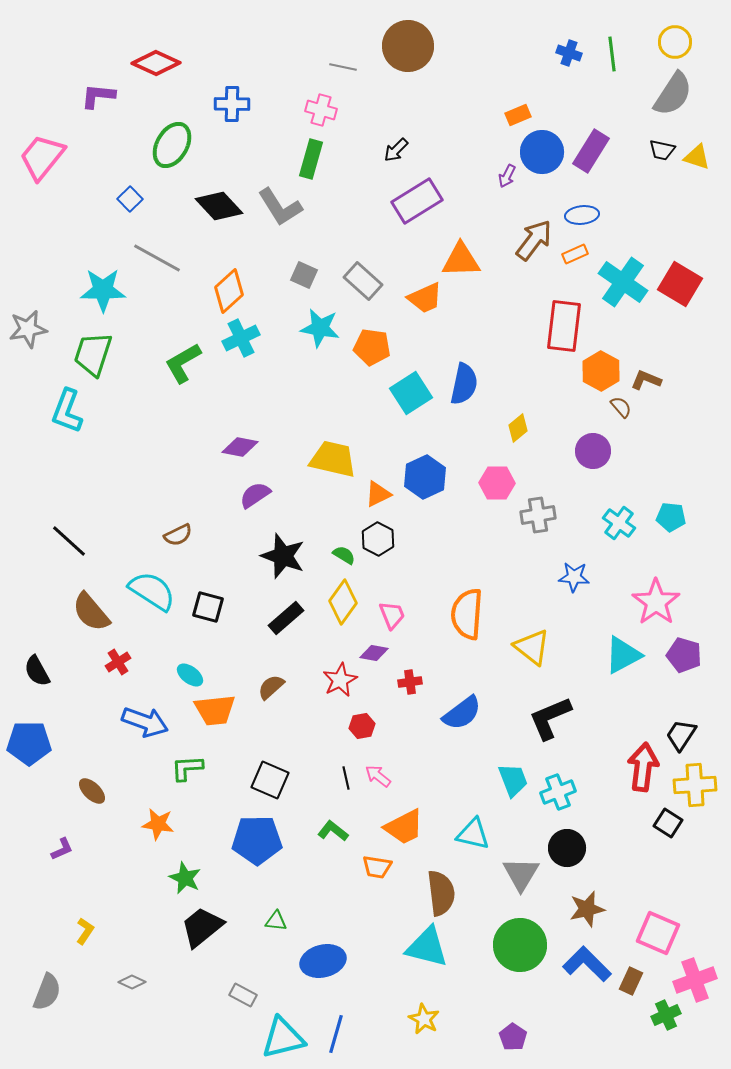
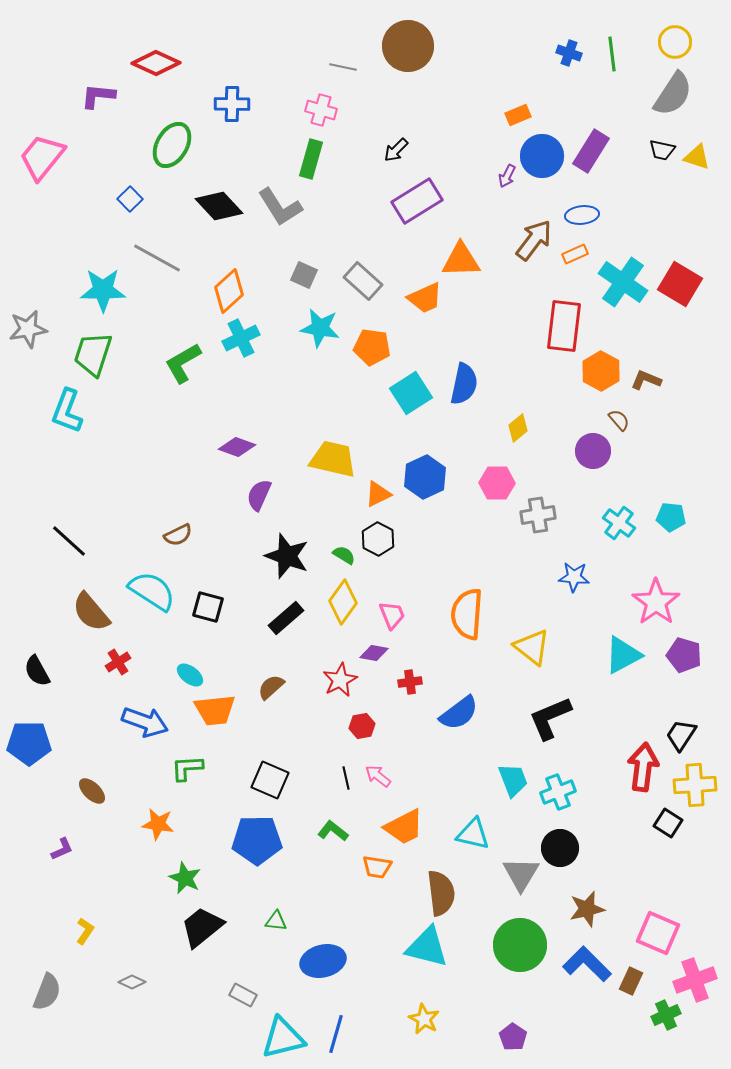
blue circle at (542, 152): moved 4 px down
brown semicircle at (621, 407): moved 2 px left, 13 px down
purple diamond at (240, 447): moved 3 px left; rotated 9 degrees clockwise
purple semicircle at (255, 495): moved 4 px right; rotated 32 degrees counterclockwise
black star at (283, 556): moved 4 px right
blue semicircle at (462, 713): moved 3 px left
black circle at (567, 848): moved 7 px left
